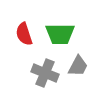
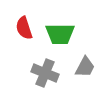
red semicircle: moved 6 px up
gray trapezoid: moved 7 px right, 1 px down
